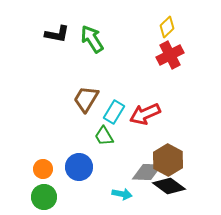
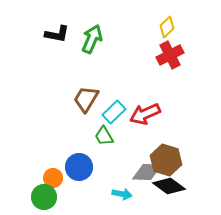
green arrow: rotated 56 degrees clockwise
cyan rectangle: rotated 15 degrees clockwise
brown hexagon: moved 2 px left; rotated 12 degrees counterclockwise
orange circle: moved 10 px right, 9 px down
